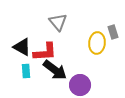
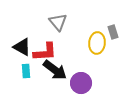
purple circle: moved 1 px right, 2 px up
